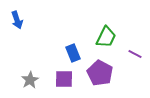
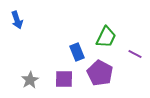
blue rectangle: moved 4 px right, 1 px up
